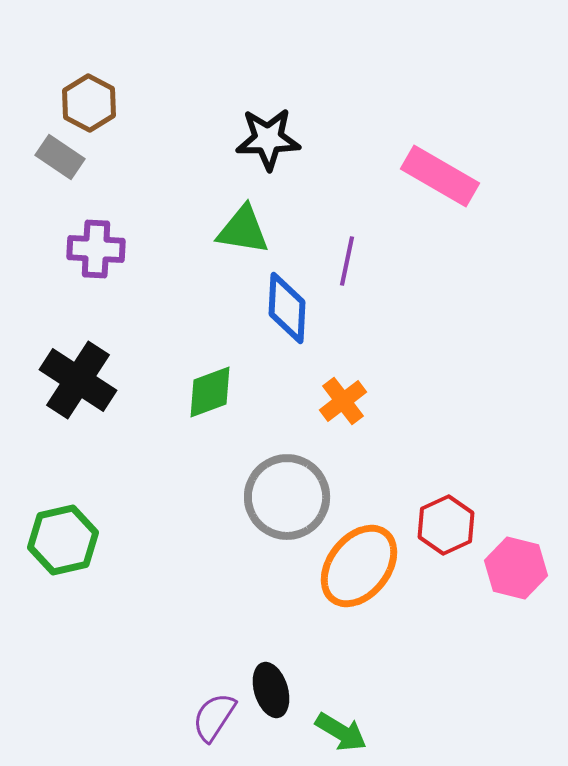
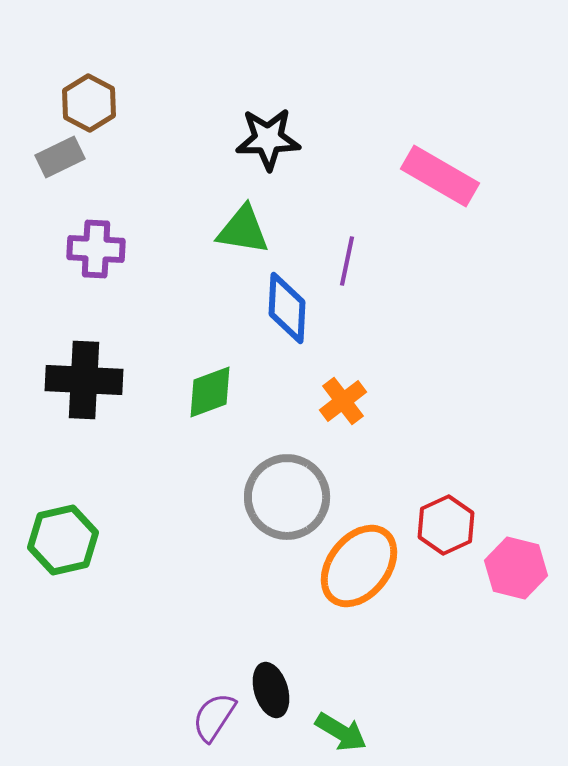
gray rectangle: rotated 60 degrees counterclockwise
black cross: moved 6 px right; rotated 30 degrees counterclockwise
